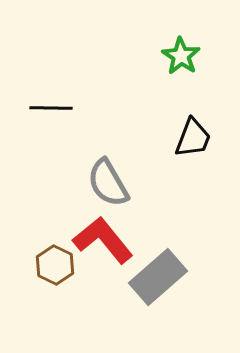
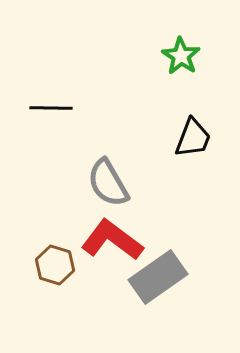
red L-shape: moved 9 px right; rotated 14 degrees counterclockwise
brown hexagon: rotated 9 degrees counterclockwise
gray rectangle: rotated 6 degrees clockwise
